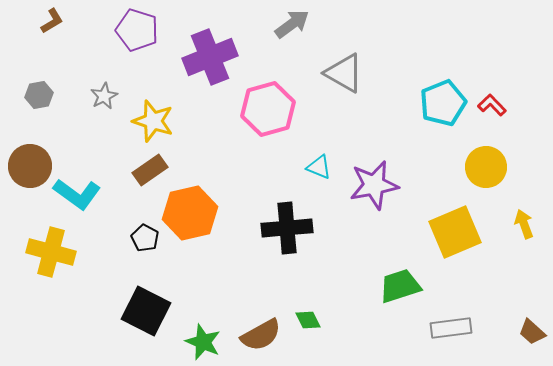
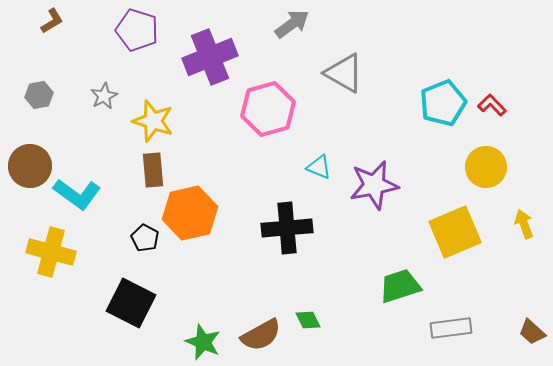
brown rectangle: moved 3 px right; rotated 60 degrees counterclockwise
black square: moved 15 px left, 8 px up
